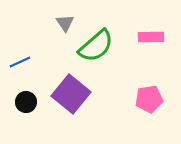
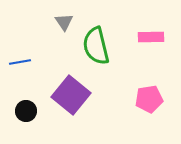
gray triangle: moved 1 px left, 1 px up
green semicircle: rotated 117 degrees clockwise
blue line: rotated 15 degrees clockwise
purple square: moved 1 px down
black circle: moved 9 px down
